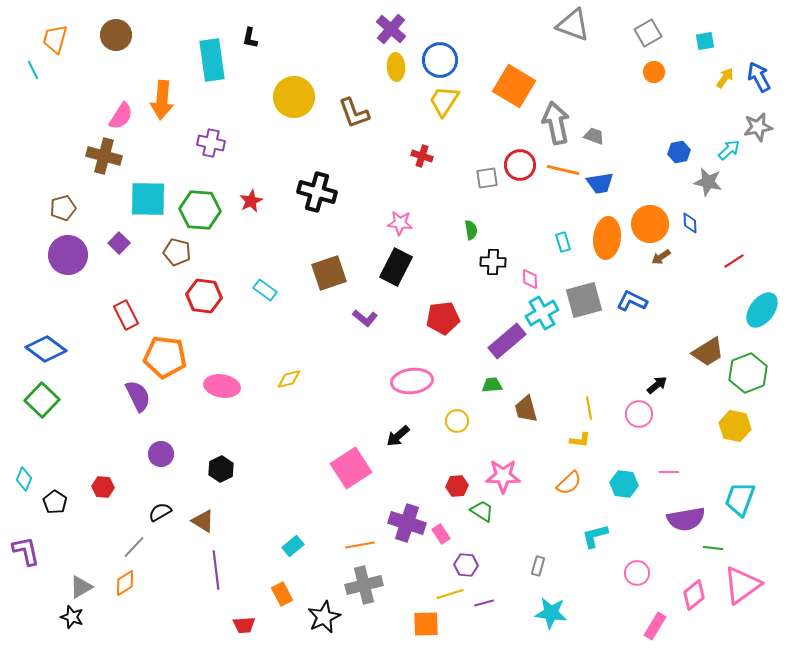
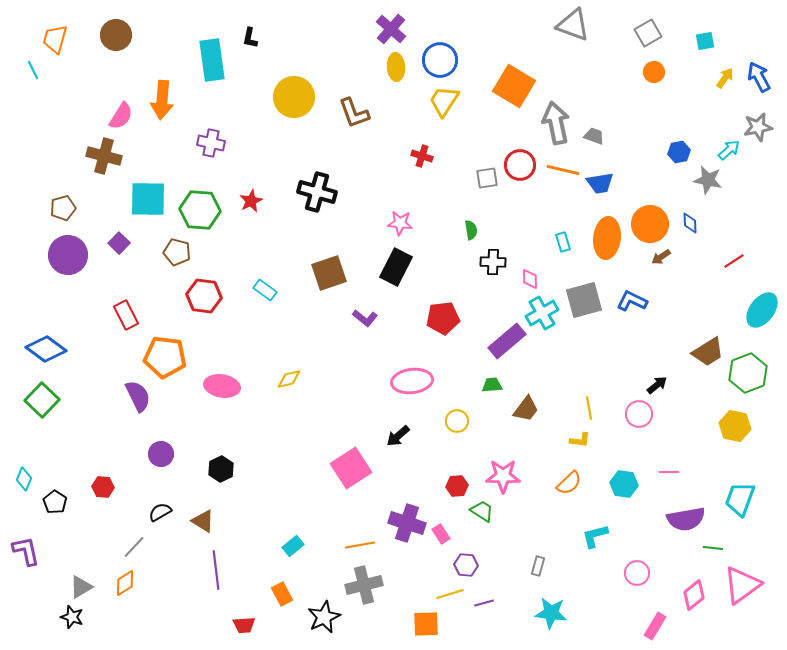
gray star at (708, 182): moved 2 px up
brown trapezoid at (526, 409): rotated 128 degrees counterclockwise
